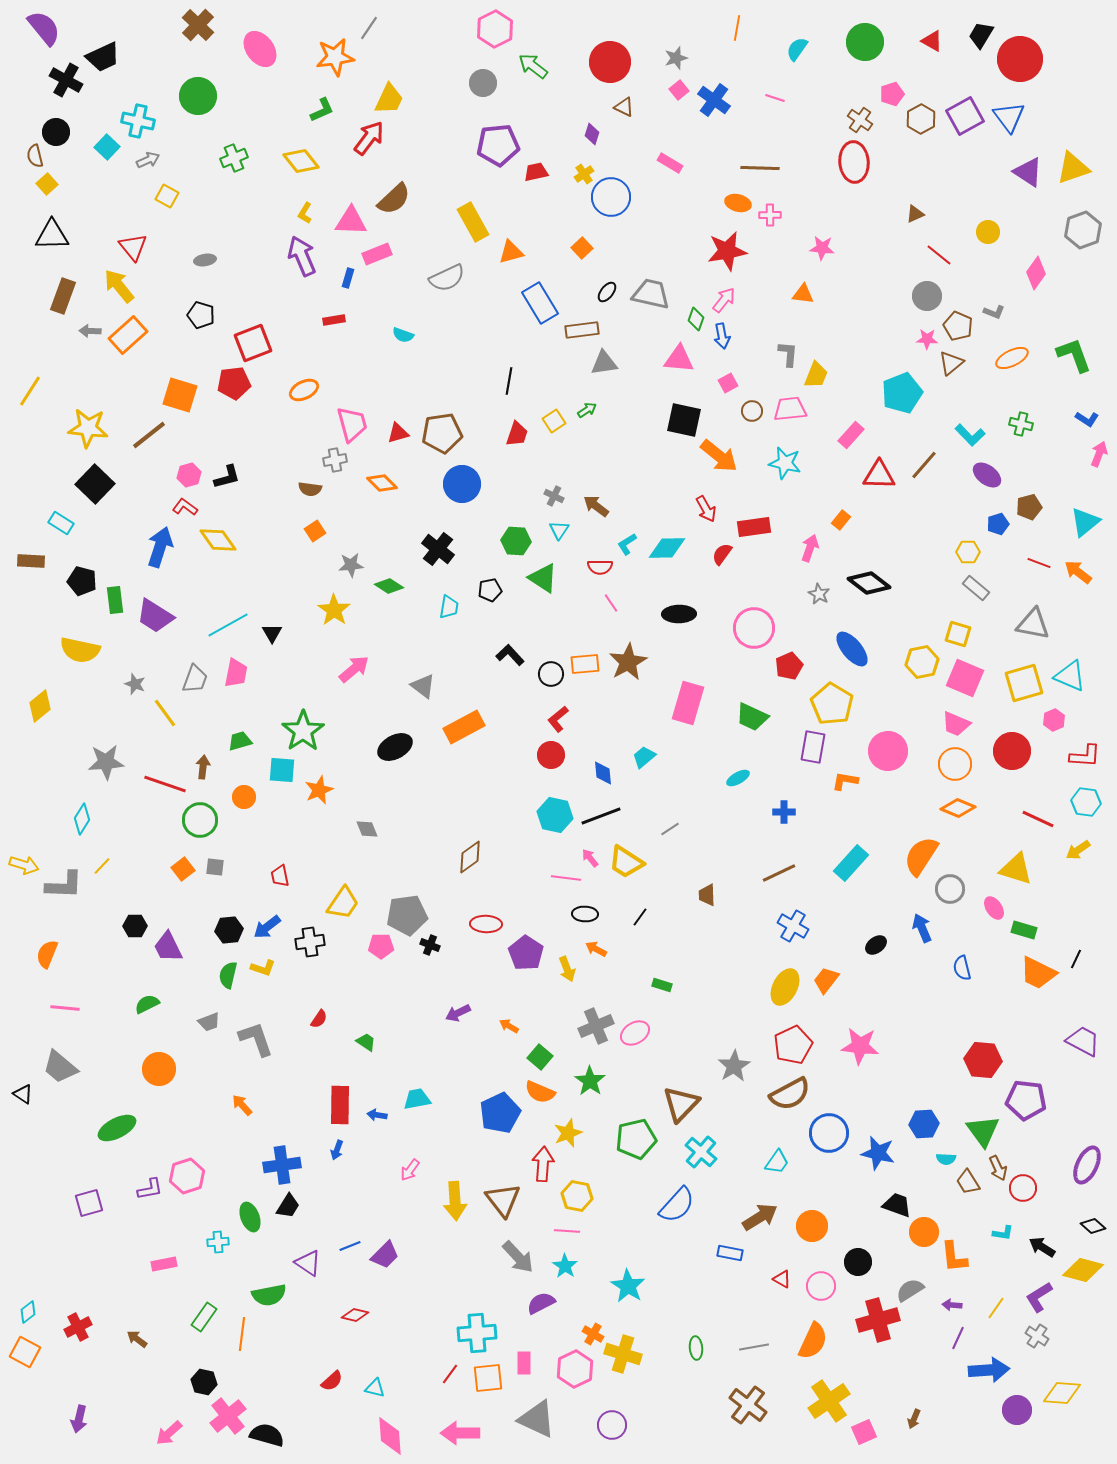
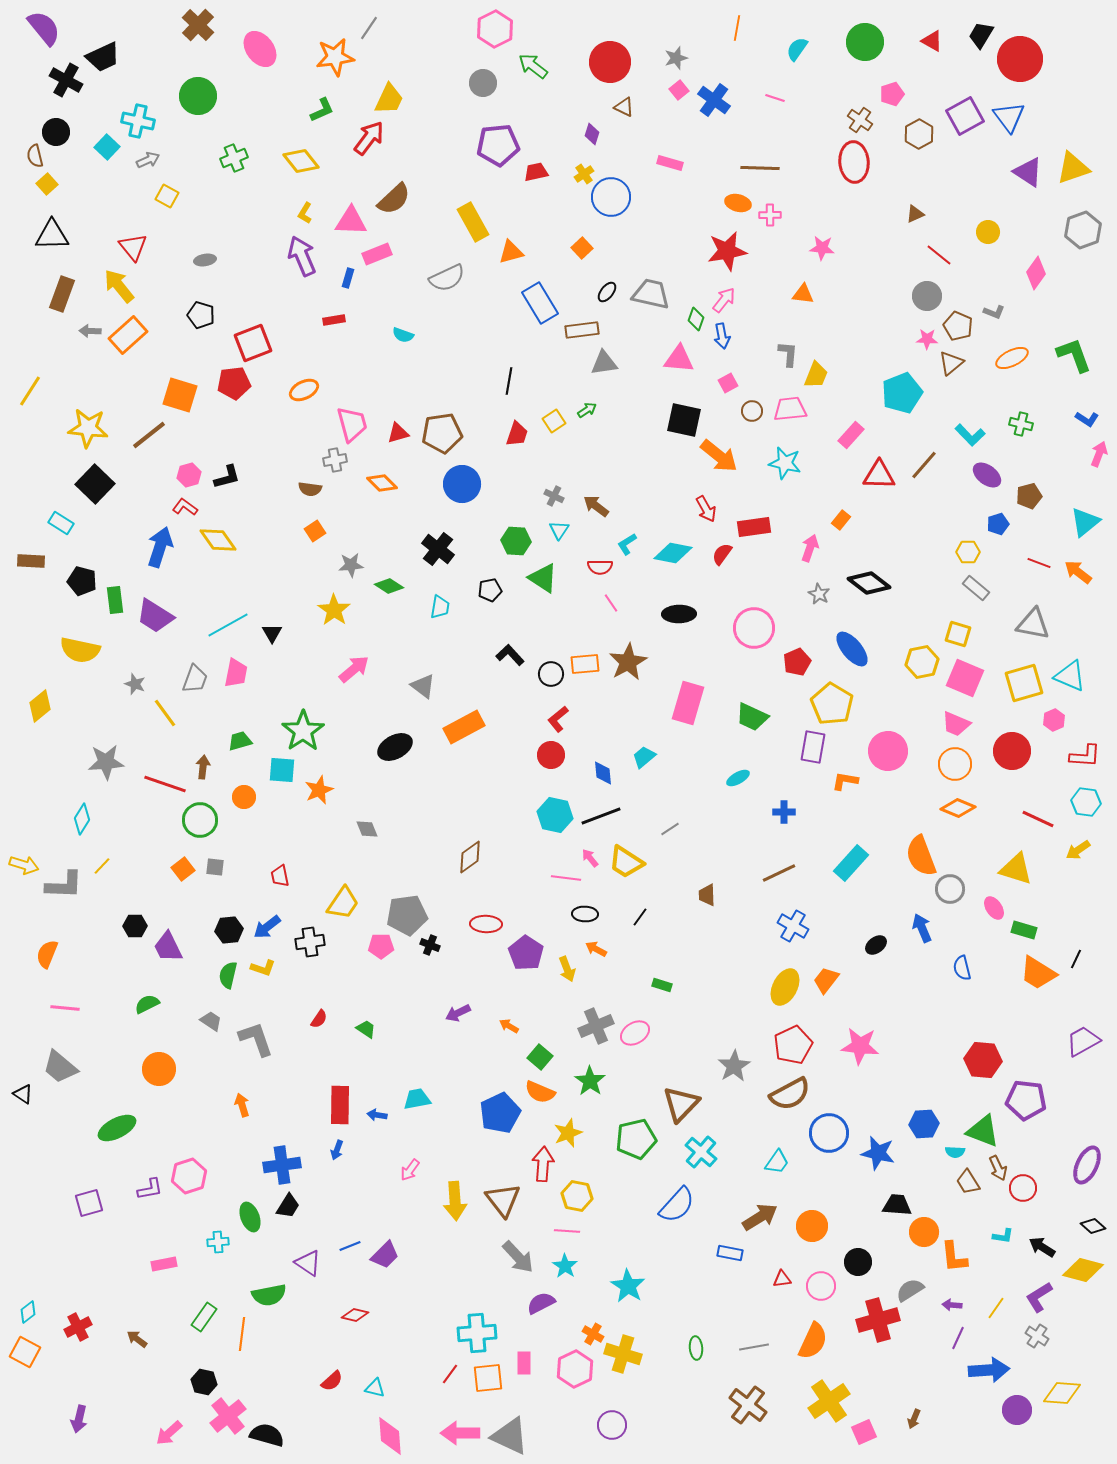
brown hexagon at (921, 119): moved 2 px left, 15 px down
pink rectangle at (670, 163): rotated 15 degrees counterclockwise
brown rectangle at (63, 296): moved 1 px left, 2 px up
brown pentagon at (1029, 507): moved 11 px up
cyan diamond at (667, 548): moved 6 px right, 5 px down; rotated 12 degrees clockwise
cyan trapezoid at (449, 607): moved 9 px left
red pentagon at (789, 666): moved 8 px right, 4 px up
orange semicircle at (921, 856): rotated 54 degrees counterclockwise
orange trapezoid at (1038, 973): rotated 6 degrees clockwise
gray trapezoid at (209, 1022): moved 2 px right, 1 px up; rotated 125 degrees counterclockwise
purple trapezoid at (1083, 1041): rotated 57 degrees counterclockwise
green trapezoid at (366, 1042): moved 13 px up
orange arrow at (242, 1105): rotated 25 degrees clockwise
green triangle at (983, 1131): rotated 33 degrees counterclockwise
cyan semicircle at (946, 1159): moved 9 px right, 7 px up
pink hexagon at (187, 1176): moved 2 px right
black trapezoid at (897, 1205): rotated 16 degrees counterclockwise
cyan L-shape at (1003, 1233): moved 3 px down
red triangle at (782, 1279): rotated 36 degrees counterclockwise
gray triangle at (537, 1419): moved 27 px left, 17 px down
